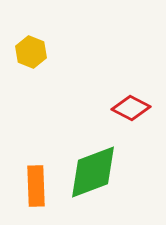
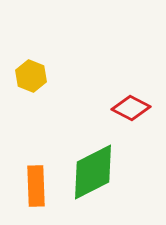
yellow hexagon: moved 24 px down
green diamond: rotated 6 degrees counterclockwise
